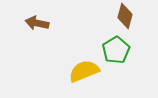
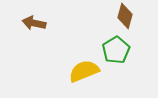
brown arrow: moved 3 px left
